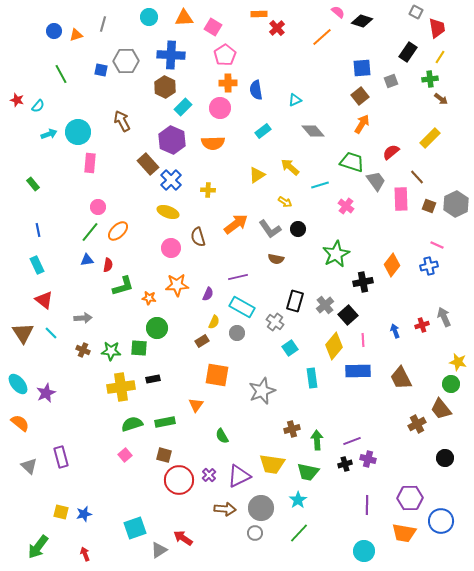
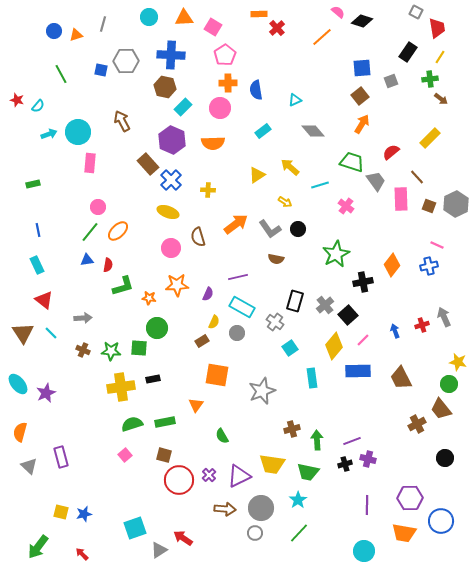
brown hexagon at (165, 87): rotated 15 degrees counterclockwise
green rectangle at (33, 184): rotated 64 degrees counterclockwise
pink line at (363, 340): rotated 48 degrees clockwise
green circle at (451, 384): moved 2 px left
orange semicircle at (20, 423): moved 9 px down; rotated 114 degrees counterclockwise
red arrow at (85, 554): moved 3 px left; rotated 24 degrees counterclockwise
